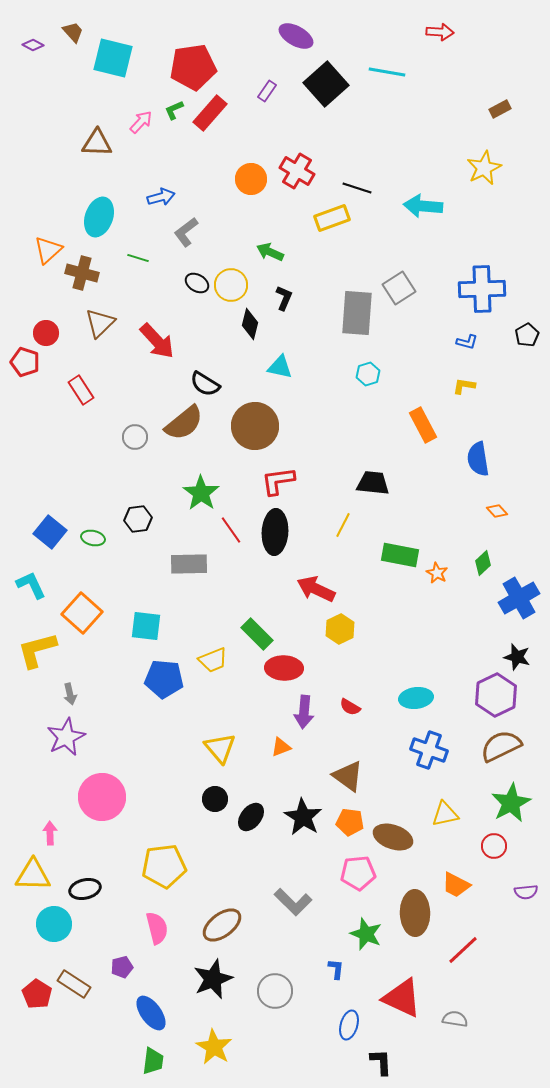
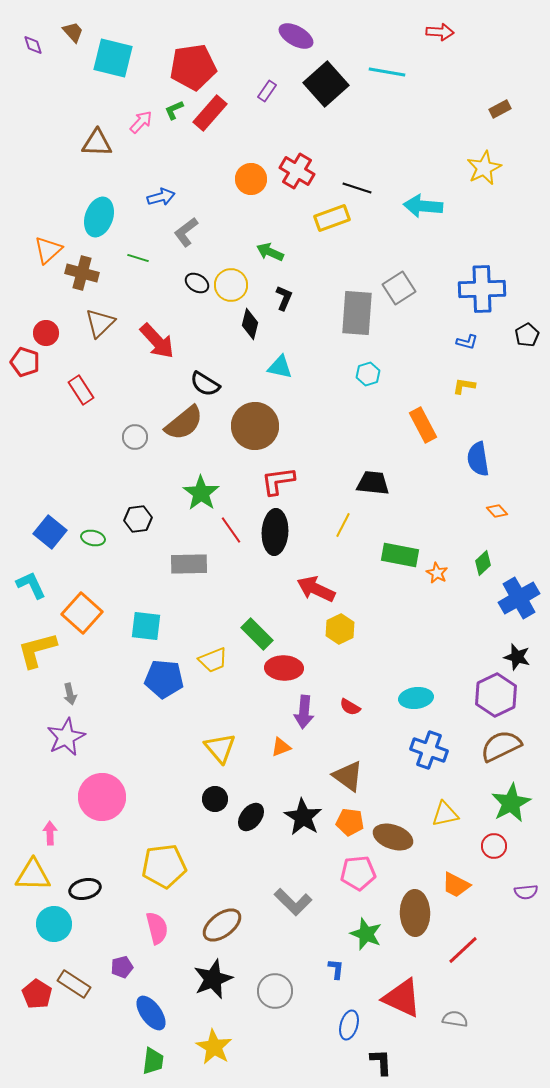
purple diamond at (33, 45): rotated 45 degrees clockwise
